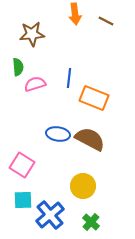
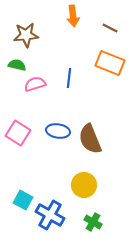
orange arrow: moved 2 px left, 2 px down
brown line: moved 4 px right, 7 px down
brown star: moved 6 px left, 1 px down
green semicircle: moved 1 px left, 2 px up; rotated 72 degrees counterclockwise
orange rectangle: moved 16 px right, 35 px up
blue ellipse: moved 3 px up
brown semicircle: rotated 140 degrees counterclockwise
pink square: moved 4 px left, 32 px up
yellow circle: moved 1 px right, 1 px up
cyan square: rotated 30 degrees clockwise
blue cross: rotated 20 degrees counterclockwise
green cross: moved 2 px right; rotated 12 degrees counterclockwise
